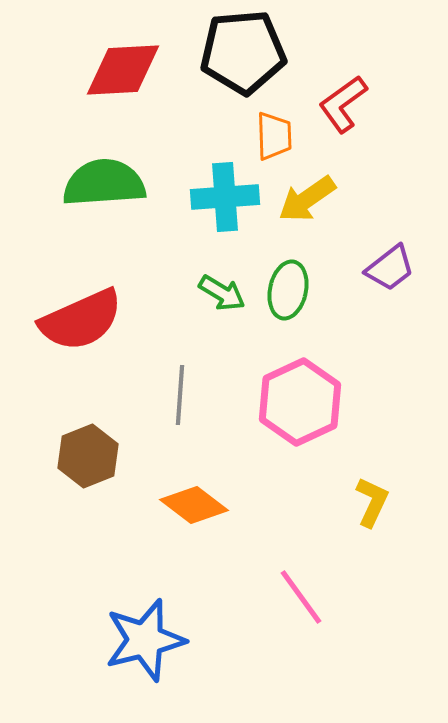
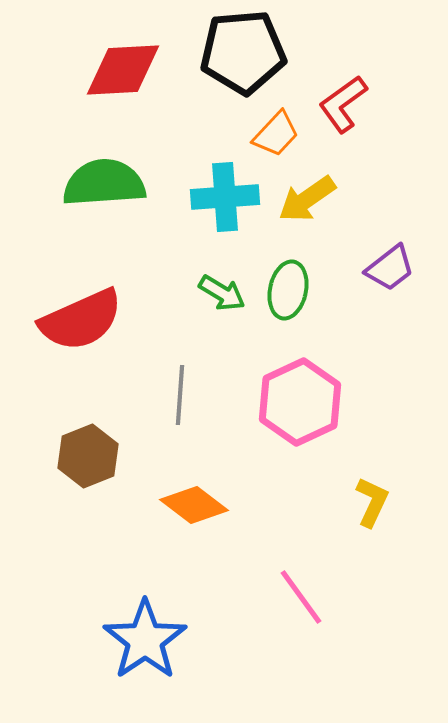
orange trapezoid: moved 2 px right, 2 px up; rotated 45 degrees clockwise
blue star: rotated 20 degrees counterclockwise
